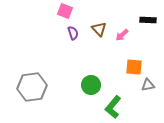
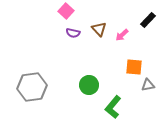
pink square: moved 1 px right; rotated 21 degrees clockwise
black rectangle: rotated 49 degrees counterclockwise
purple semicircle: rotated 120 degrees clockwise
green circle: moved 2 px left
